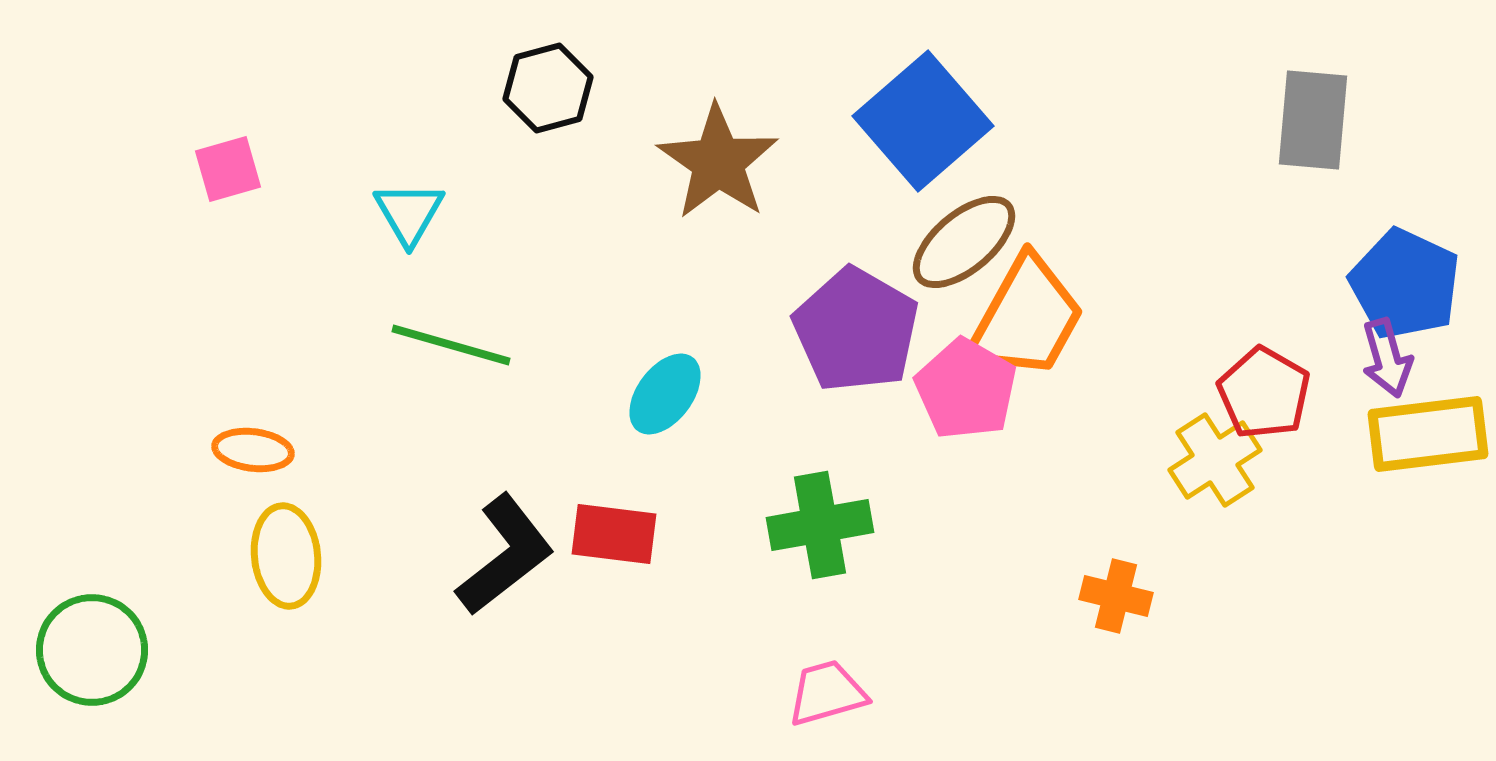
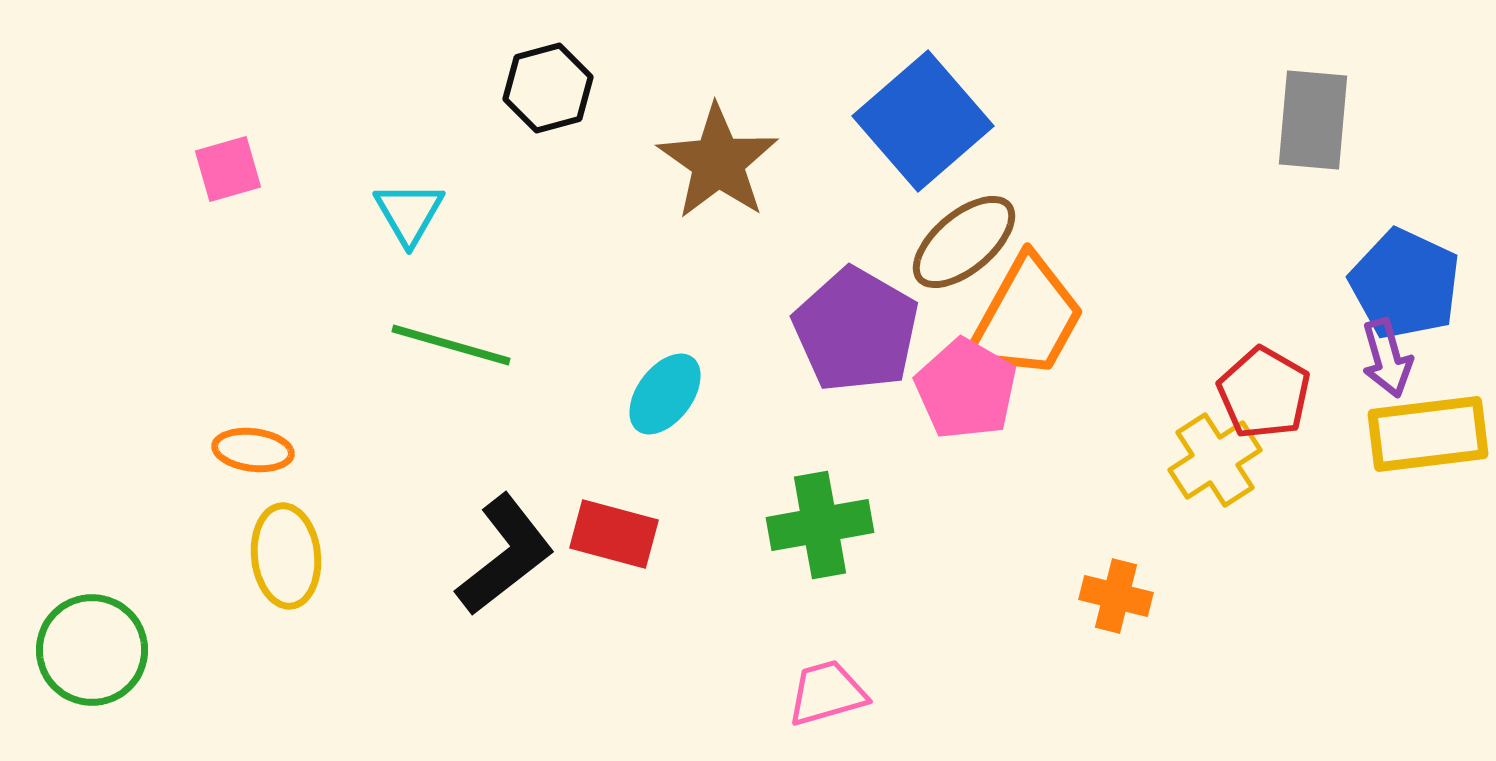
red rectangle: rotated 8 degrees clockwise
